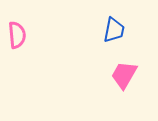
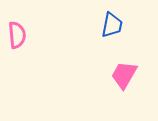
blue trapezoid: moved 2 px left, 5 px up
